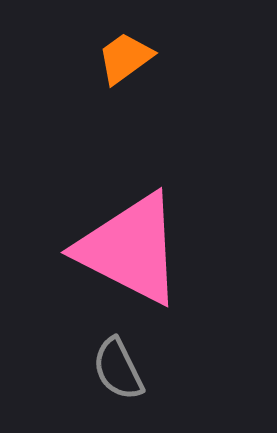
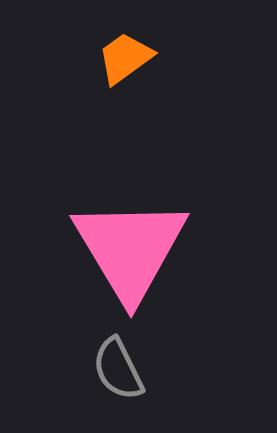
pink triangle: rotated 32 degrees clockwise
